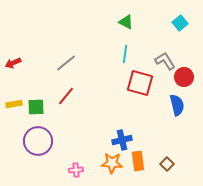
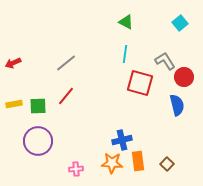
green square: moved 2 px right, 1 px up
pink cross: moved 1 px up
